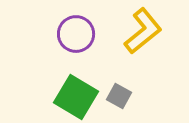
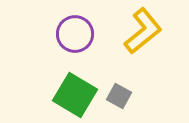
purple circle: moved 1 px left
green square: moved 1 px left, 2 px up
